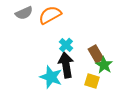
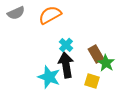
gray semicircle: moved 8 px left
green star: moved 2 px right, 2 px up
cyan star: moved 2 px left
